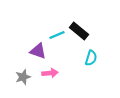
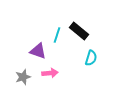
cyan line: rotated 49 degrees counterclockwise
